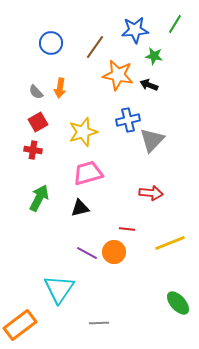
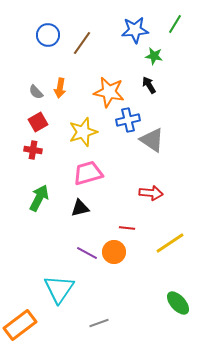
blue circle: moved 3 px left, 8 px up
brown line: moved 13 px left, 4 px up
orange star: moved 9 px left, 17 px down
black arrow: rotated 36 degrees clockwise
gray triangle: rotated 40 degrees counterclockwise
red line: moved 1 px up
yellow line: rotated 12 degrees counterclockwise
gray line: rotated 18 degrees counterclockwise
